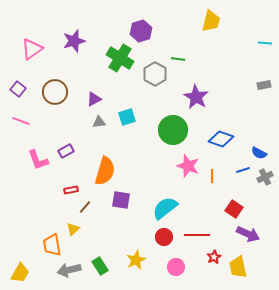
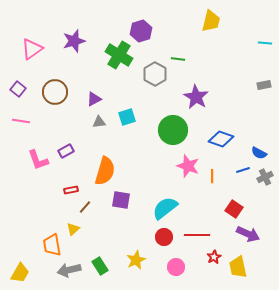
green cross at (120, 58): moved 1 px left, 3 px up
pink line at (21, 121): rotated 12 degrees counterclockwise
